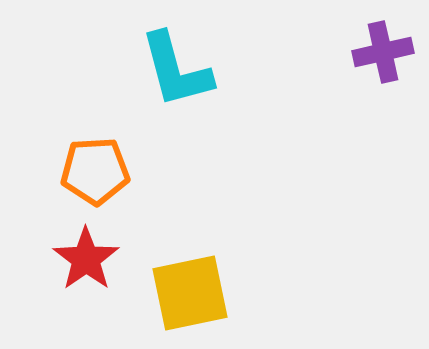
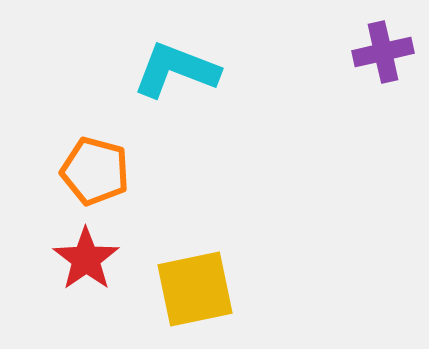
cyan L-shape: rotated 126 degrees clockwise
orange pentagon: rotated 18 degrees clockwise
yellow square: moved 5 px right, 4 px up
